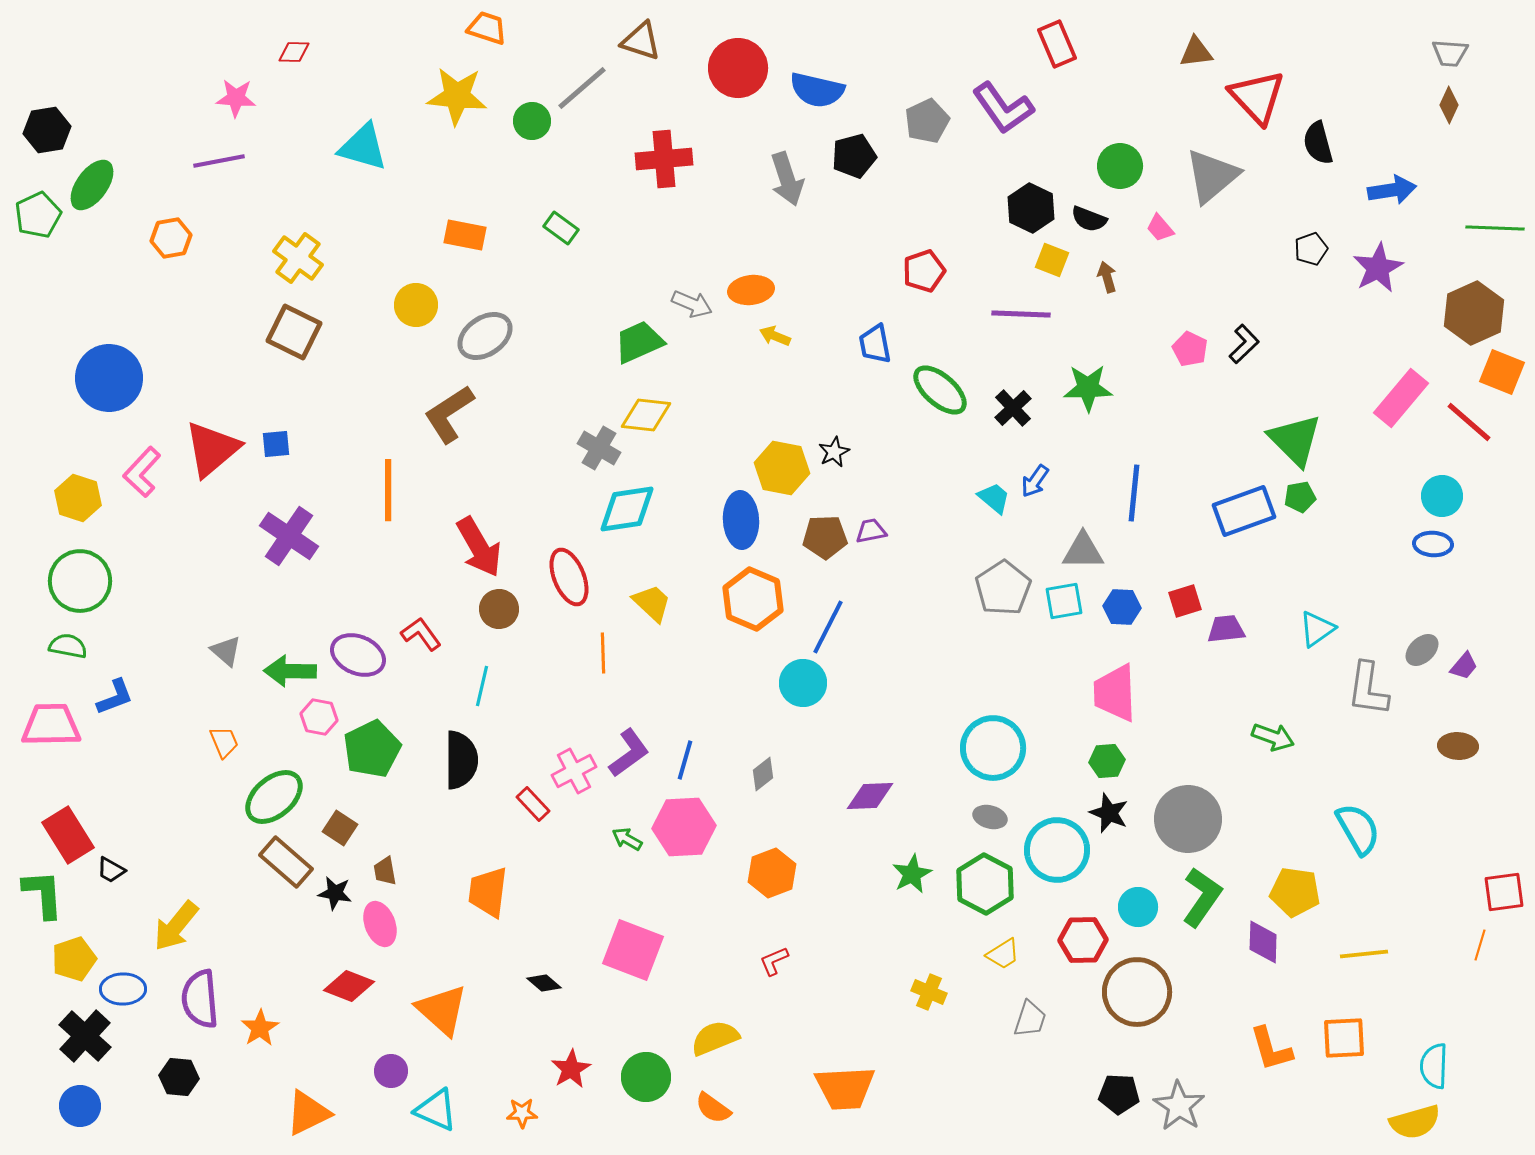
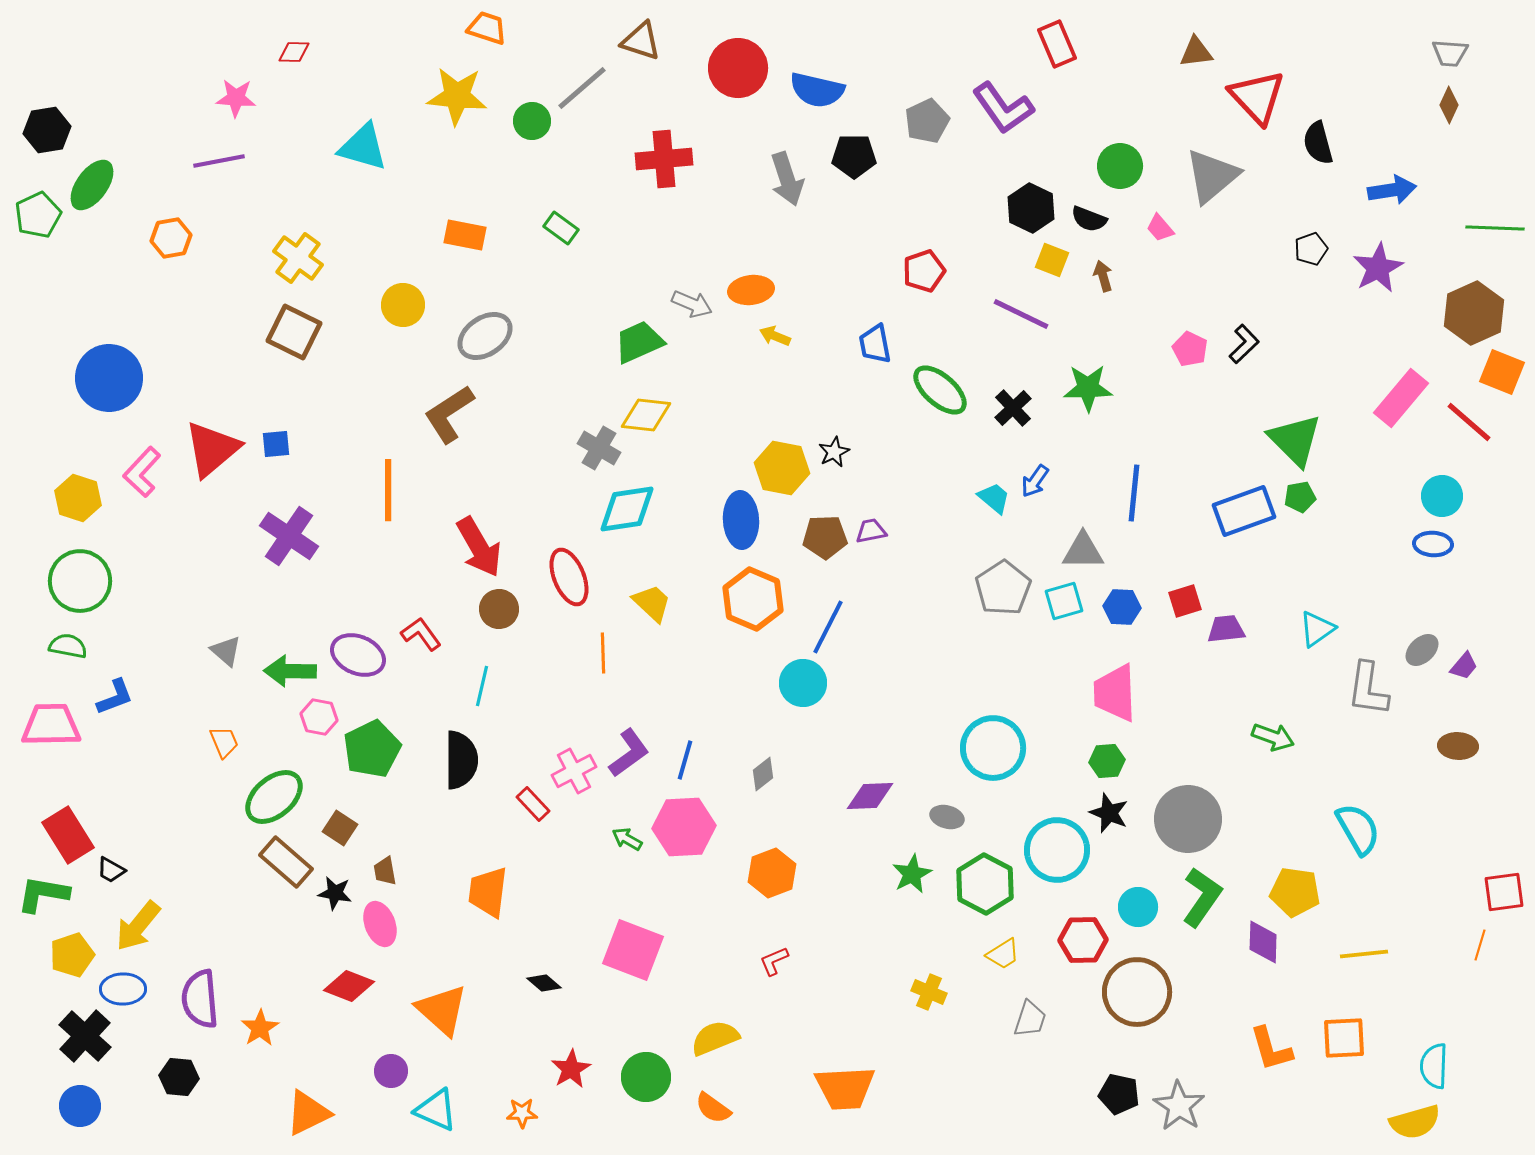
black pentagon at (854, 156): rotated 15 degrees clockwise
brown arrow at (1107, 277): moved 4 px left, 1 px up
yellow circle at (416, 305): moved 13 px left
purple line at (1021, 314): rotated 24 degrees clockwise
cyan square at (1064, 601): rotated 6 degrees counterclockwise
gray ellipse at (990, 817): moved 43 px left
green L-shape at (43, 894): rotated 76 degrees counterclockwise
yellow arrow at (176, 926): moved 38 px left
yellow pentagon at (74, 959): moved 2 px left, 4 px up
black pentagon at (1119, 1094): rotated 9 degrees clockwise
